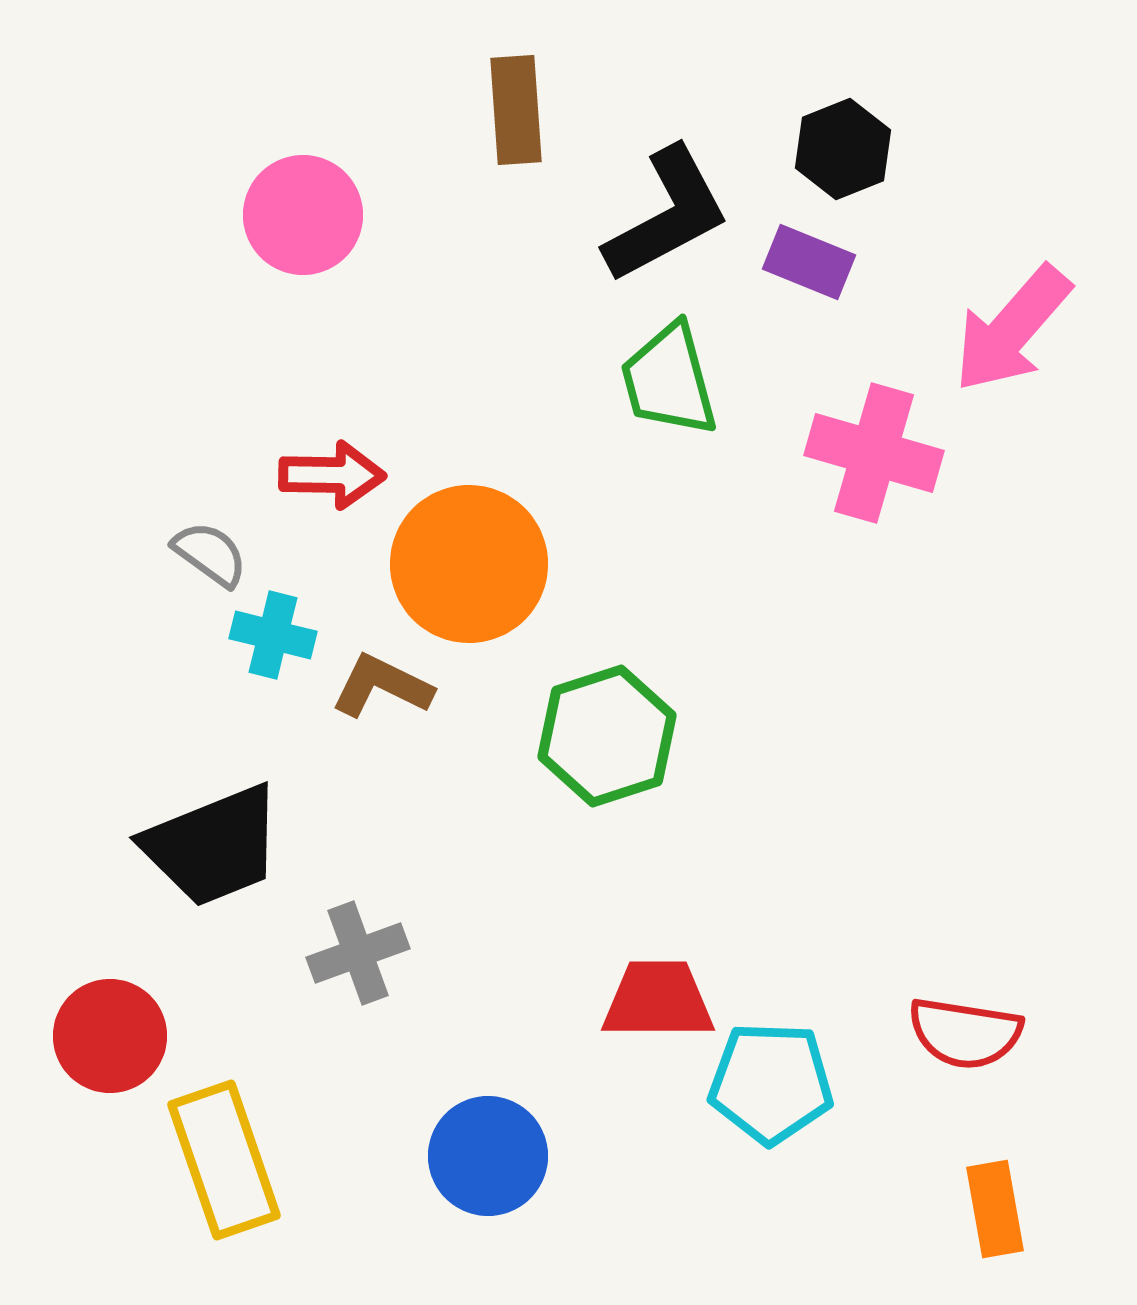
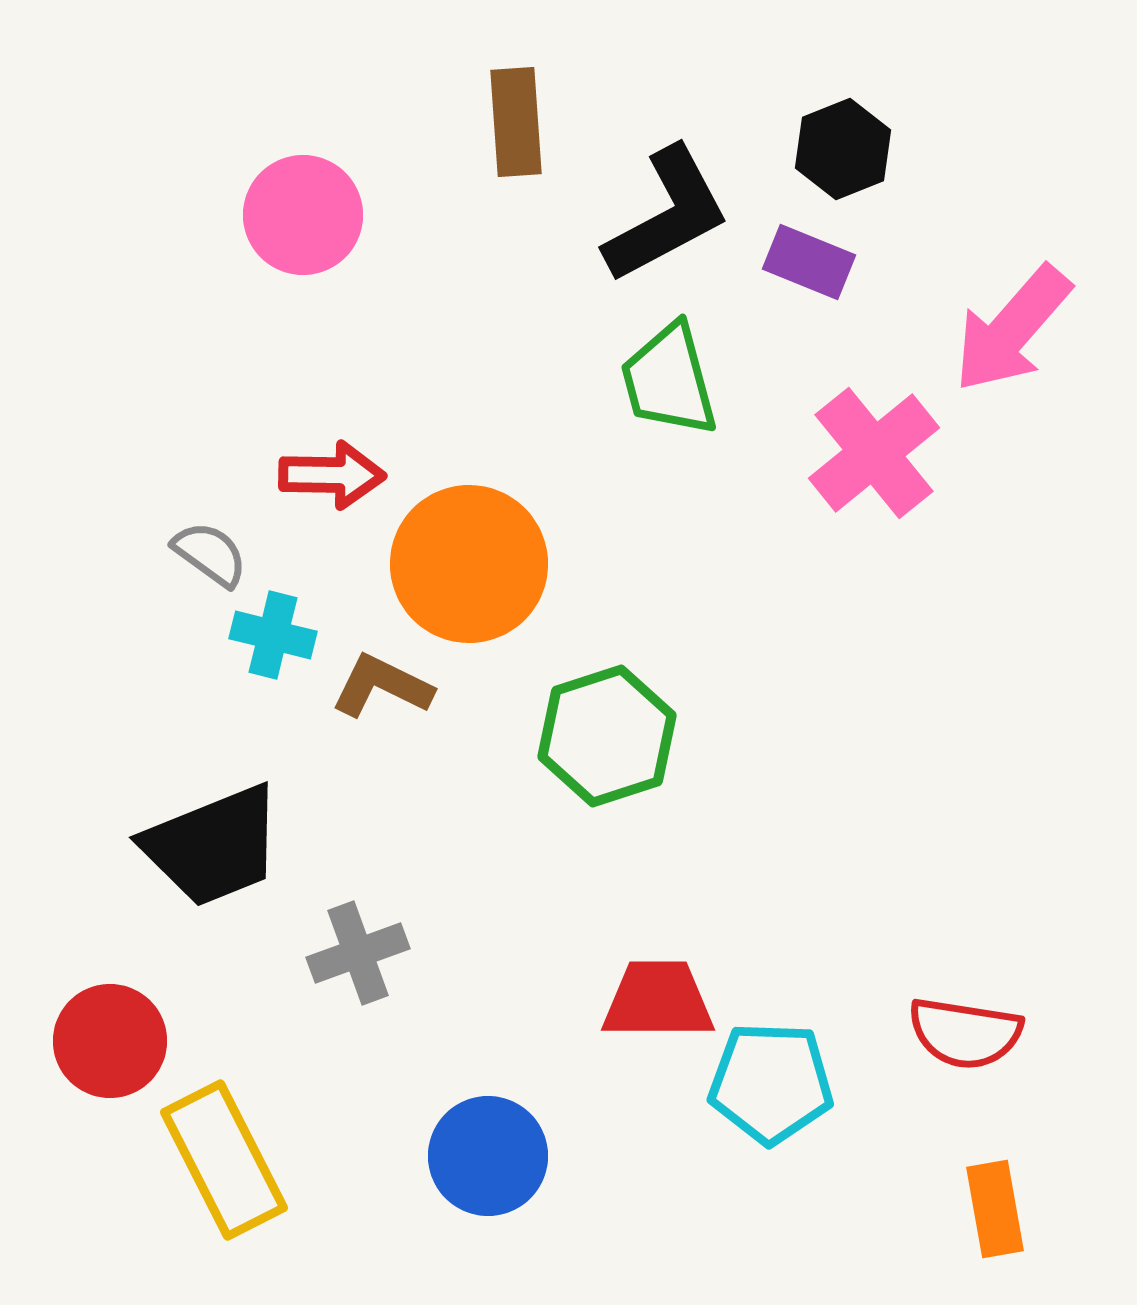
brown rectangle: moved 12 px down
pink cross: rotated 35 degrees clockwise
red circle: moved 5 px down
yellow rectangle: rotated 8 degrees counterclockwise
